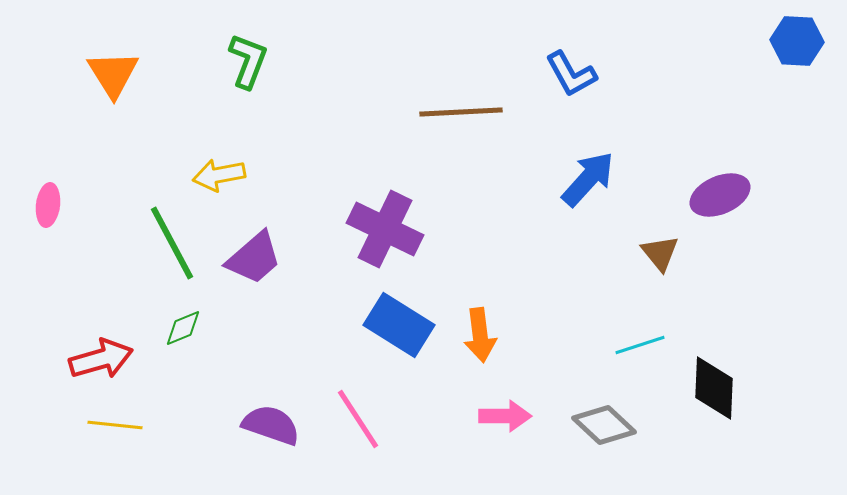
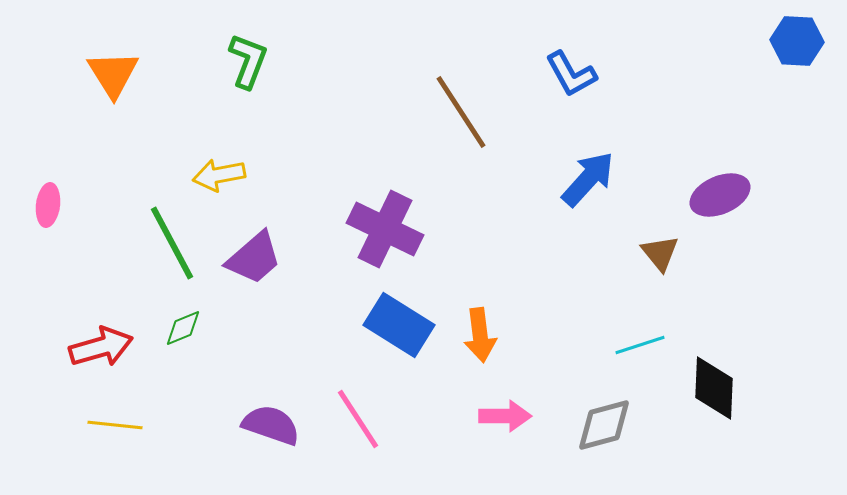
brown line: rotated 60 degrees clockwise
red arrow: moved 12 px up
gray diamond: rotated 58 degrees counterclockwise
